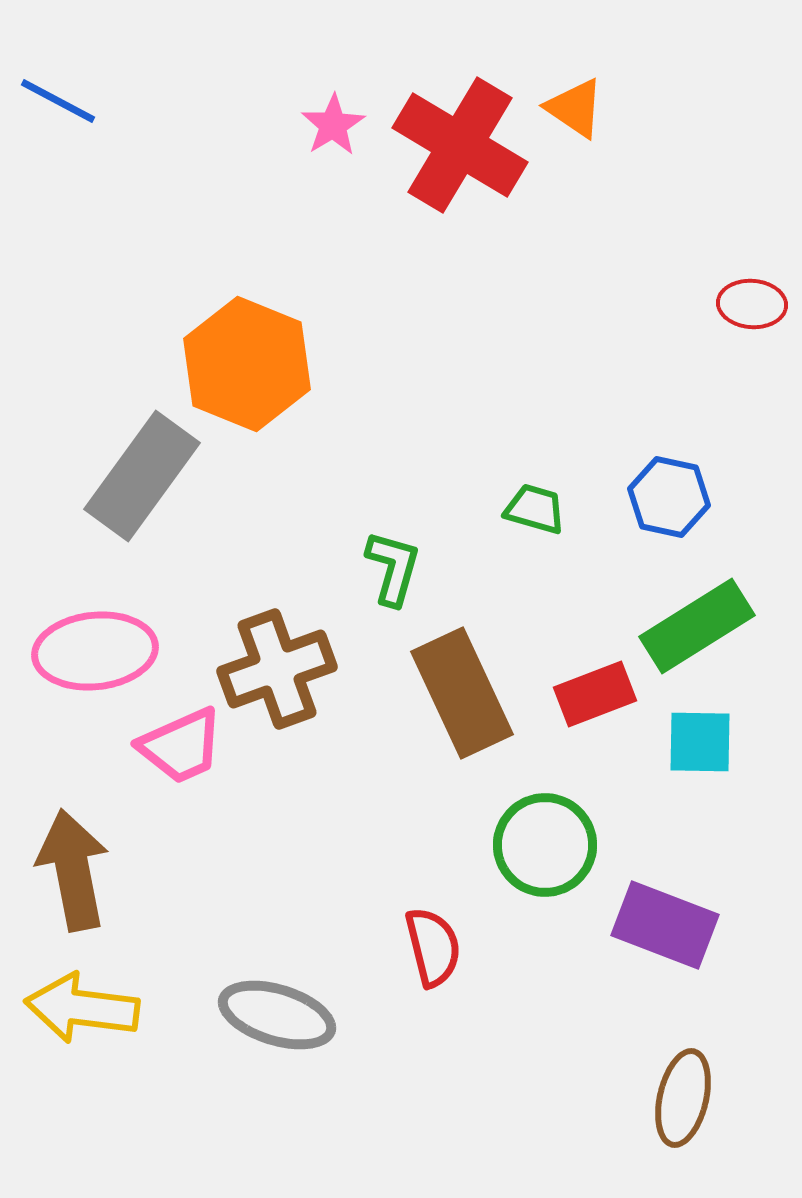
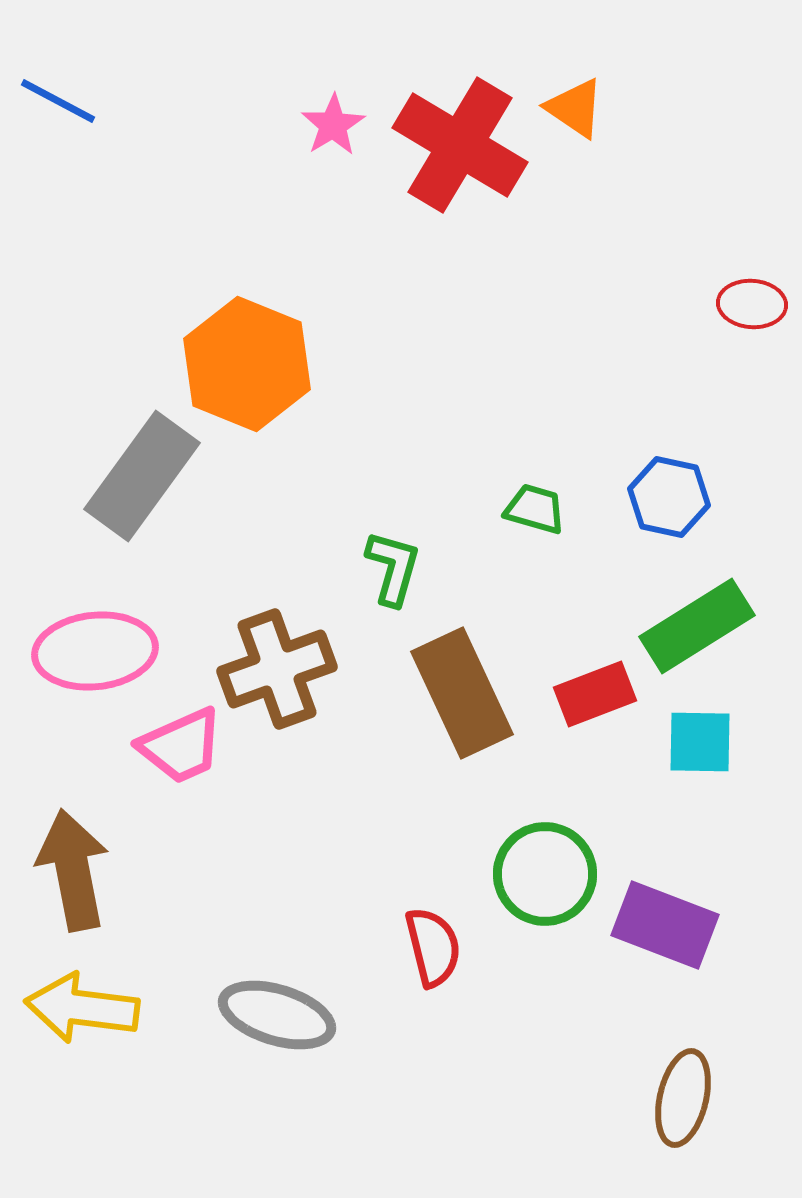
green circle: moved 29 px down
